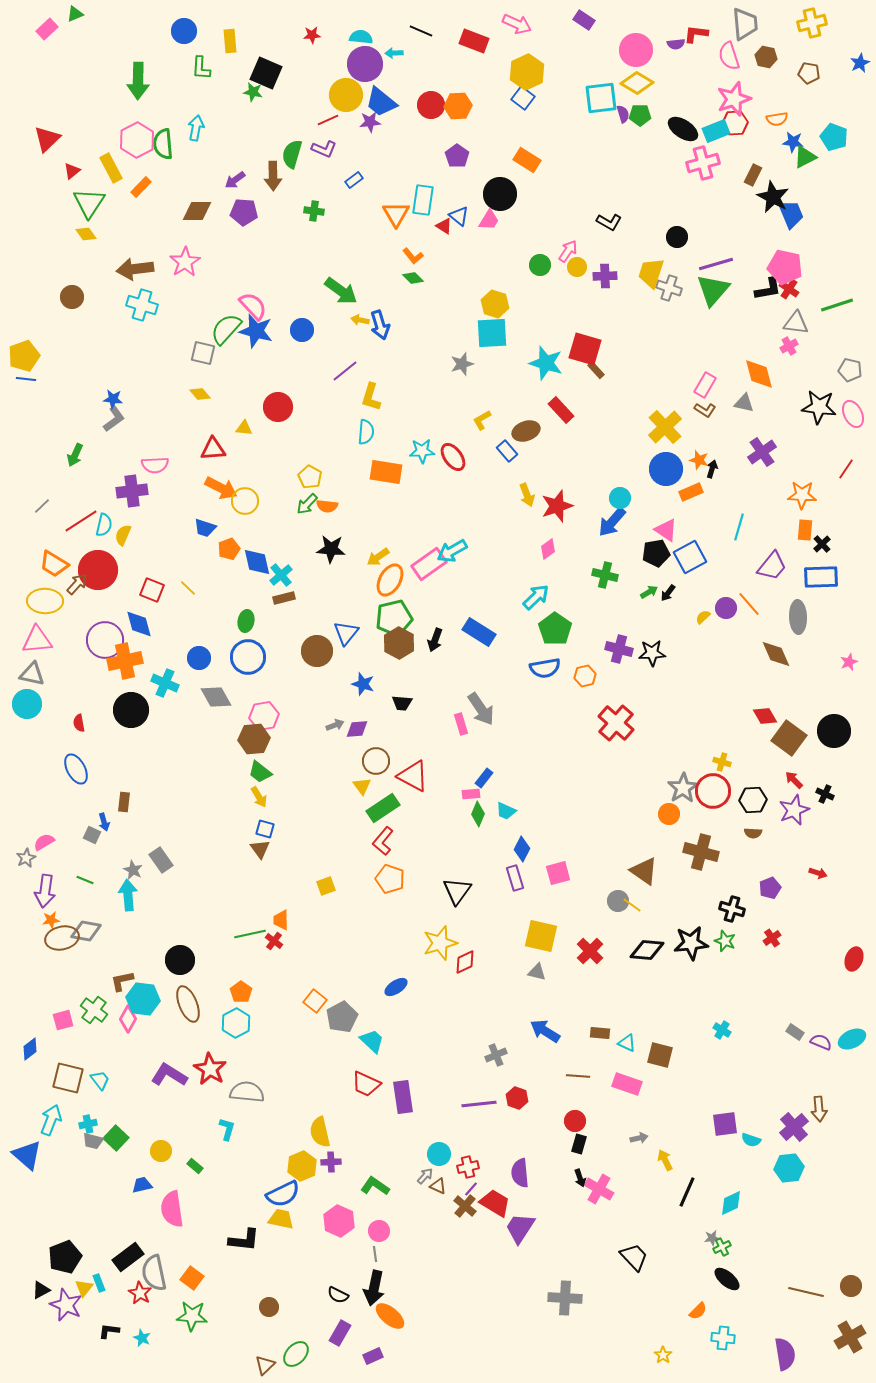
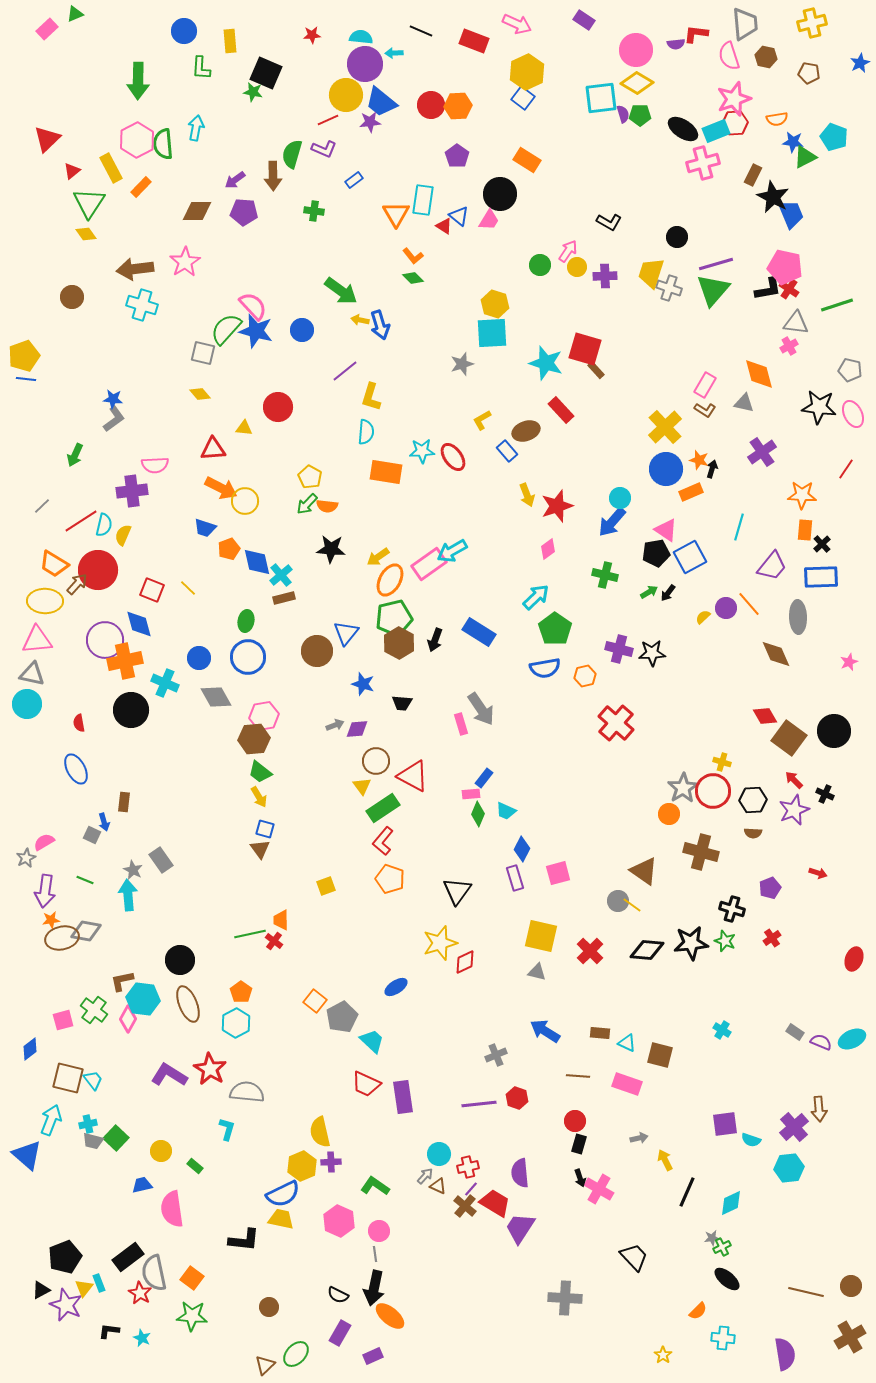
cyan trapezoid at (100, 1080): moved 7 px left
